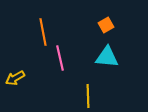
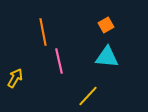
pink line: moved 1 px left, 3 px down
yellow arrow: rotated 150 degrees clockwise
yellow line: rotated 45 degrees clockwise
